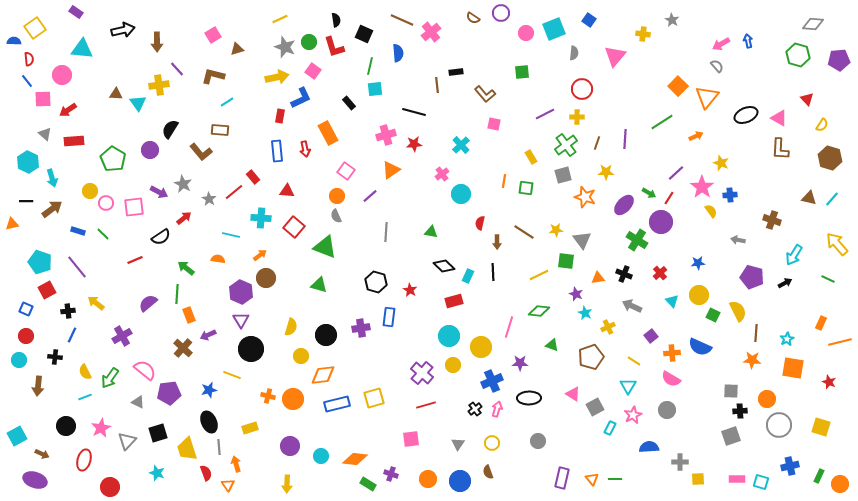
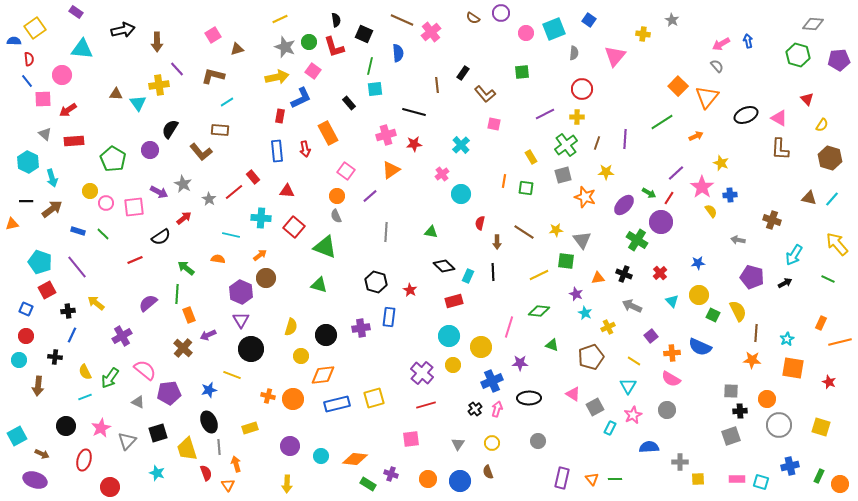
black rectangle at (456, 72): moved 7 px right, 1 px down; rotated 48 degrees counterclockwise
